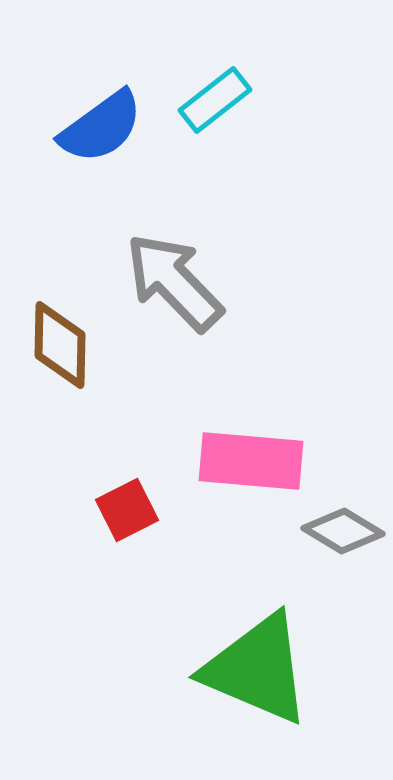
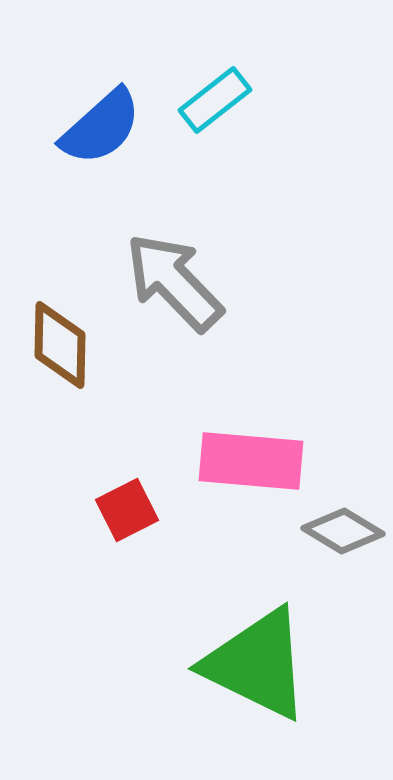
blue semicircle: rotated 6 degrees counterclockwise
green triangle: moved 5 px up; rotated 3 degrees clockwise
